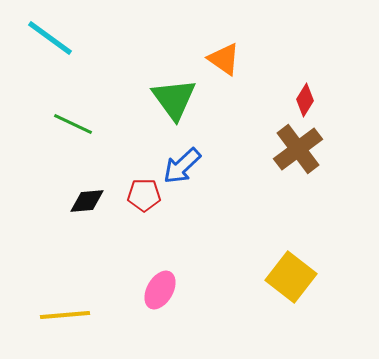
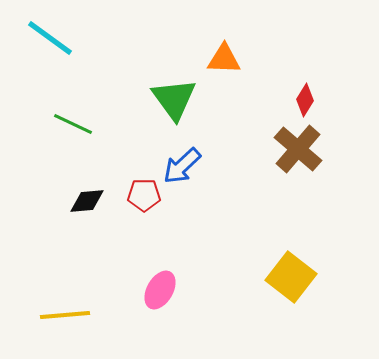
orange triangle: rotated 33 degrees counterclockwise
brown cross: rotated 12 degrees counterclockwise
